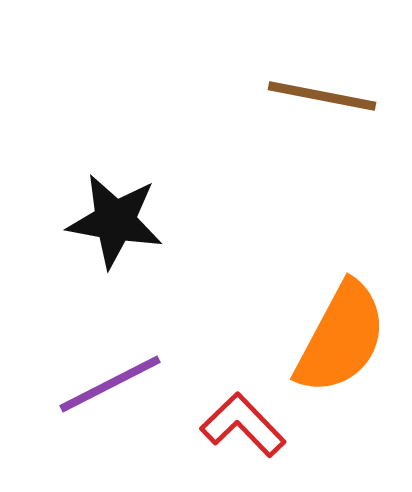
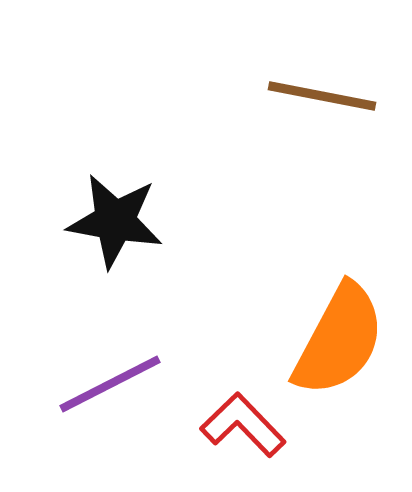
orange semicircle: moved 2 px left, 2 px down
